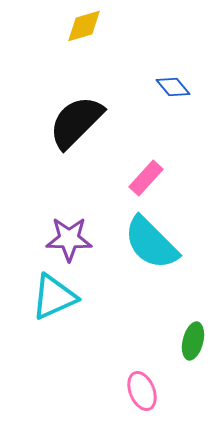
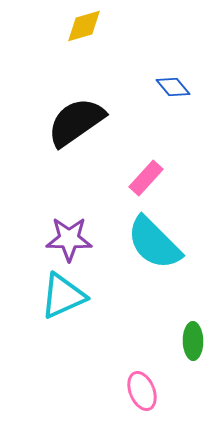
black semicircle: rotated 10 degrees clockwise
cyan semicircle: moved 3 px right
cyan triangle: moved 9 px right, 1 px up
green ellipse: rotated 15 degrees counterclockwise
